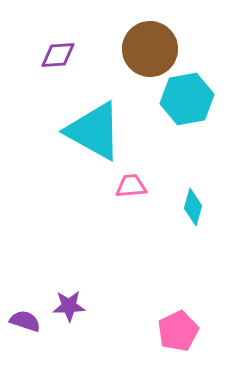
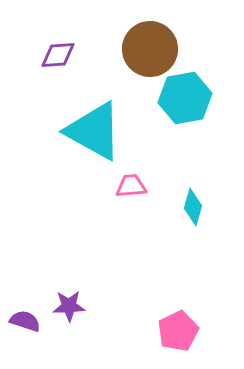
cyan hexagon: moved 2 px left, 1 px up
